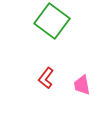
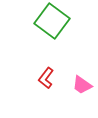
pink trapezoid: rotated 45 degrees counterclockwise
